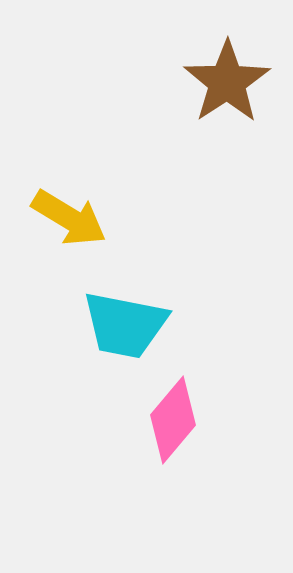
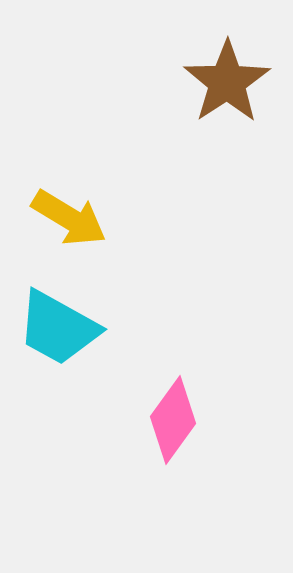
cyan trapezoid: moved 67 px left, 3 px down; rotated 18 degrees clockwise
pink diamond: rotated 4 degrees counterclockwise
